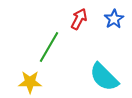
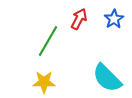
green line: moved 1 px left, 6 px up
cyan semicircle: moved 3 px right, 1 px down
yellow star: moved 14 px right
